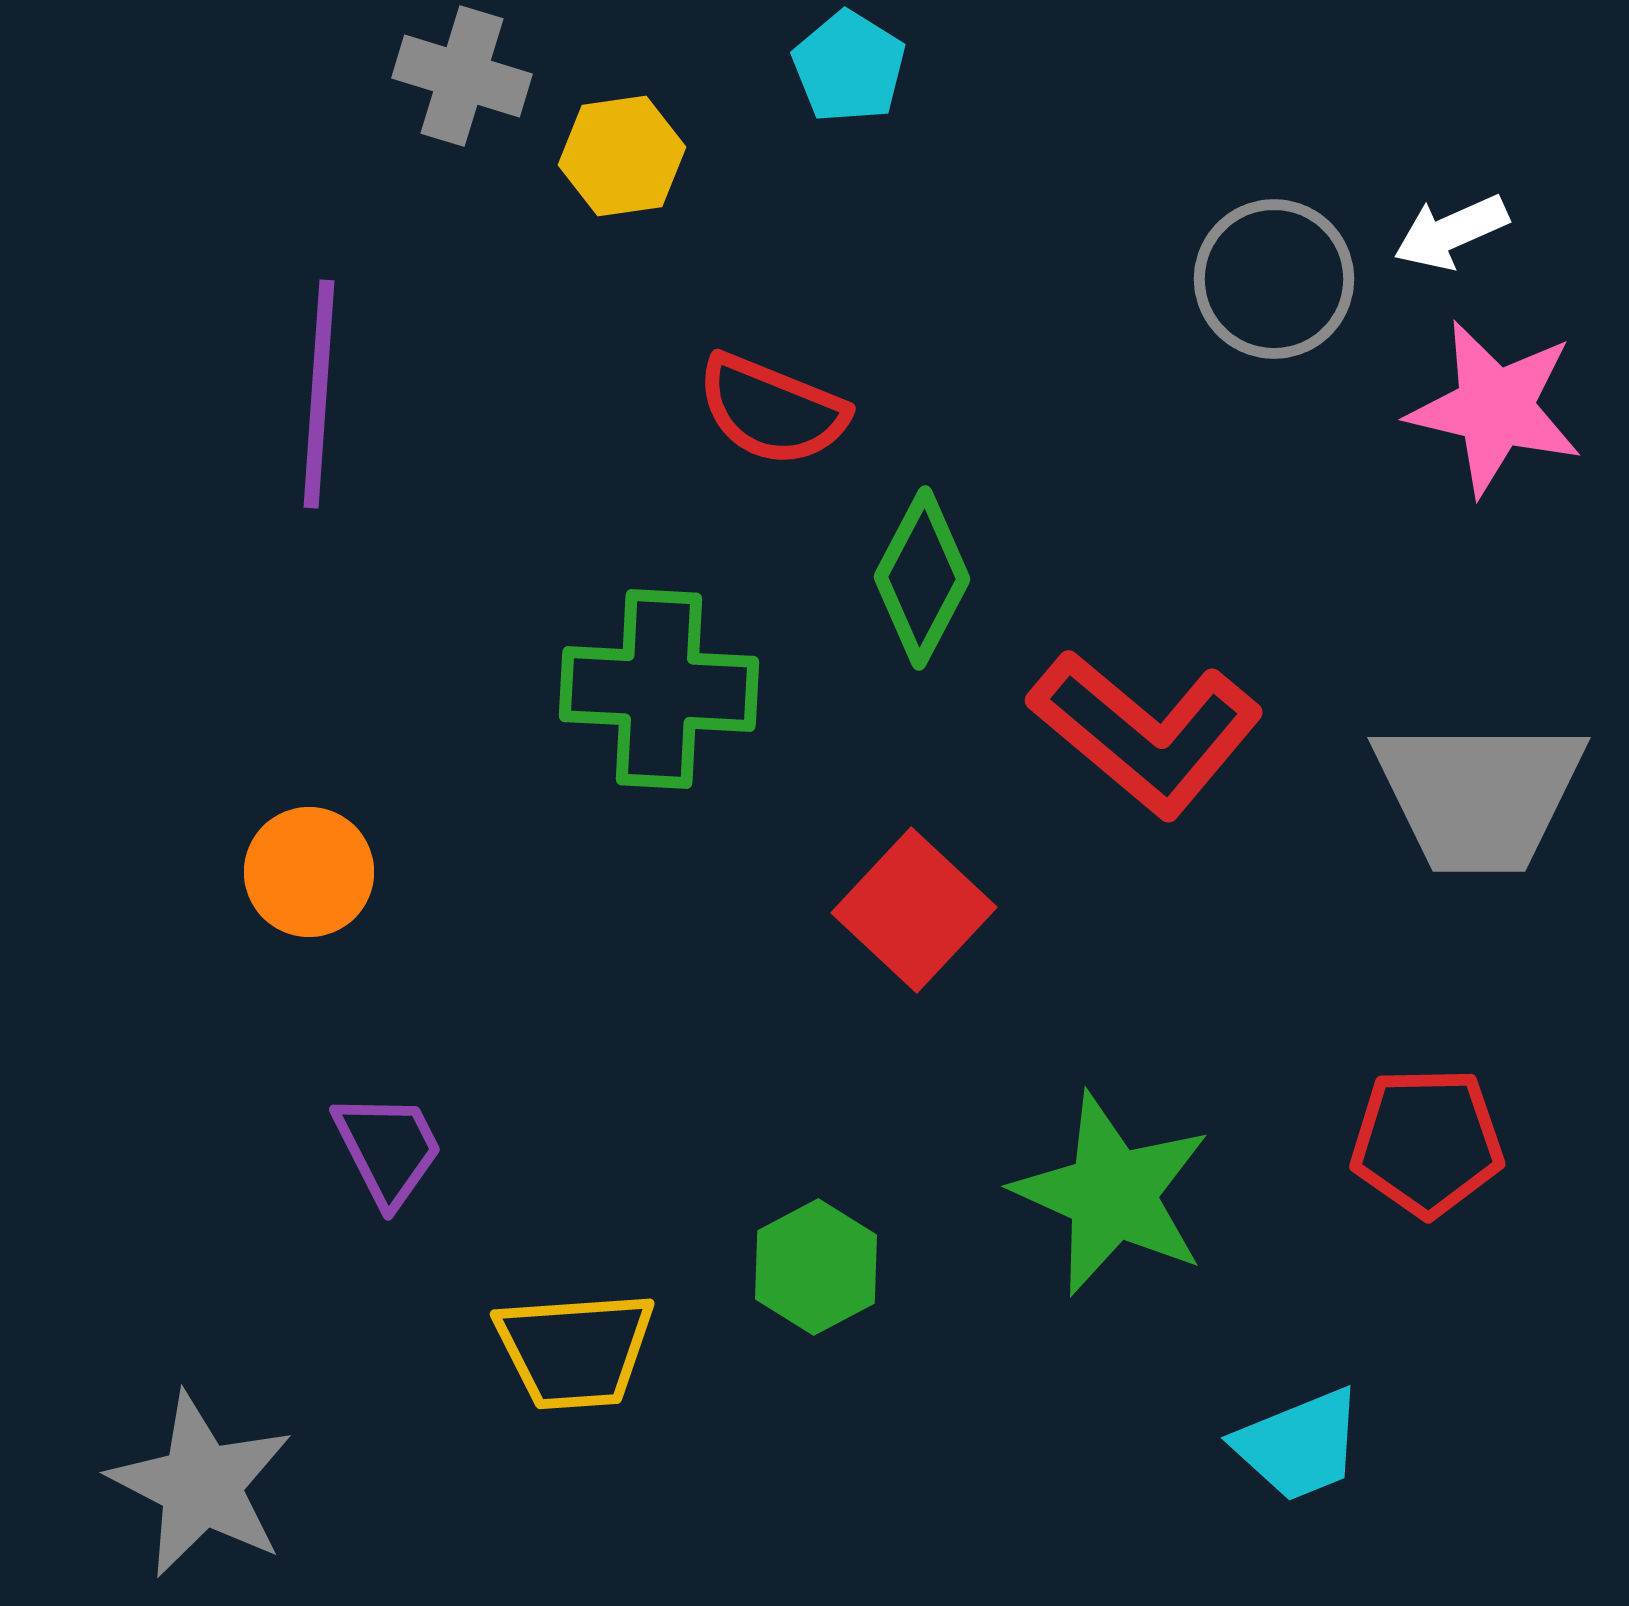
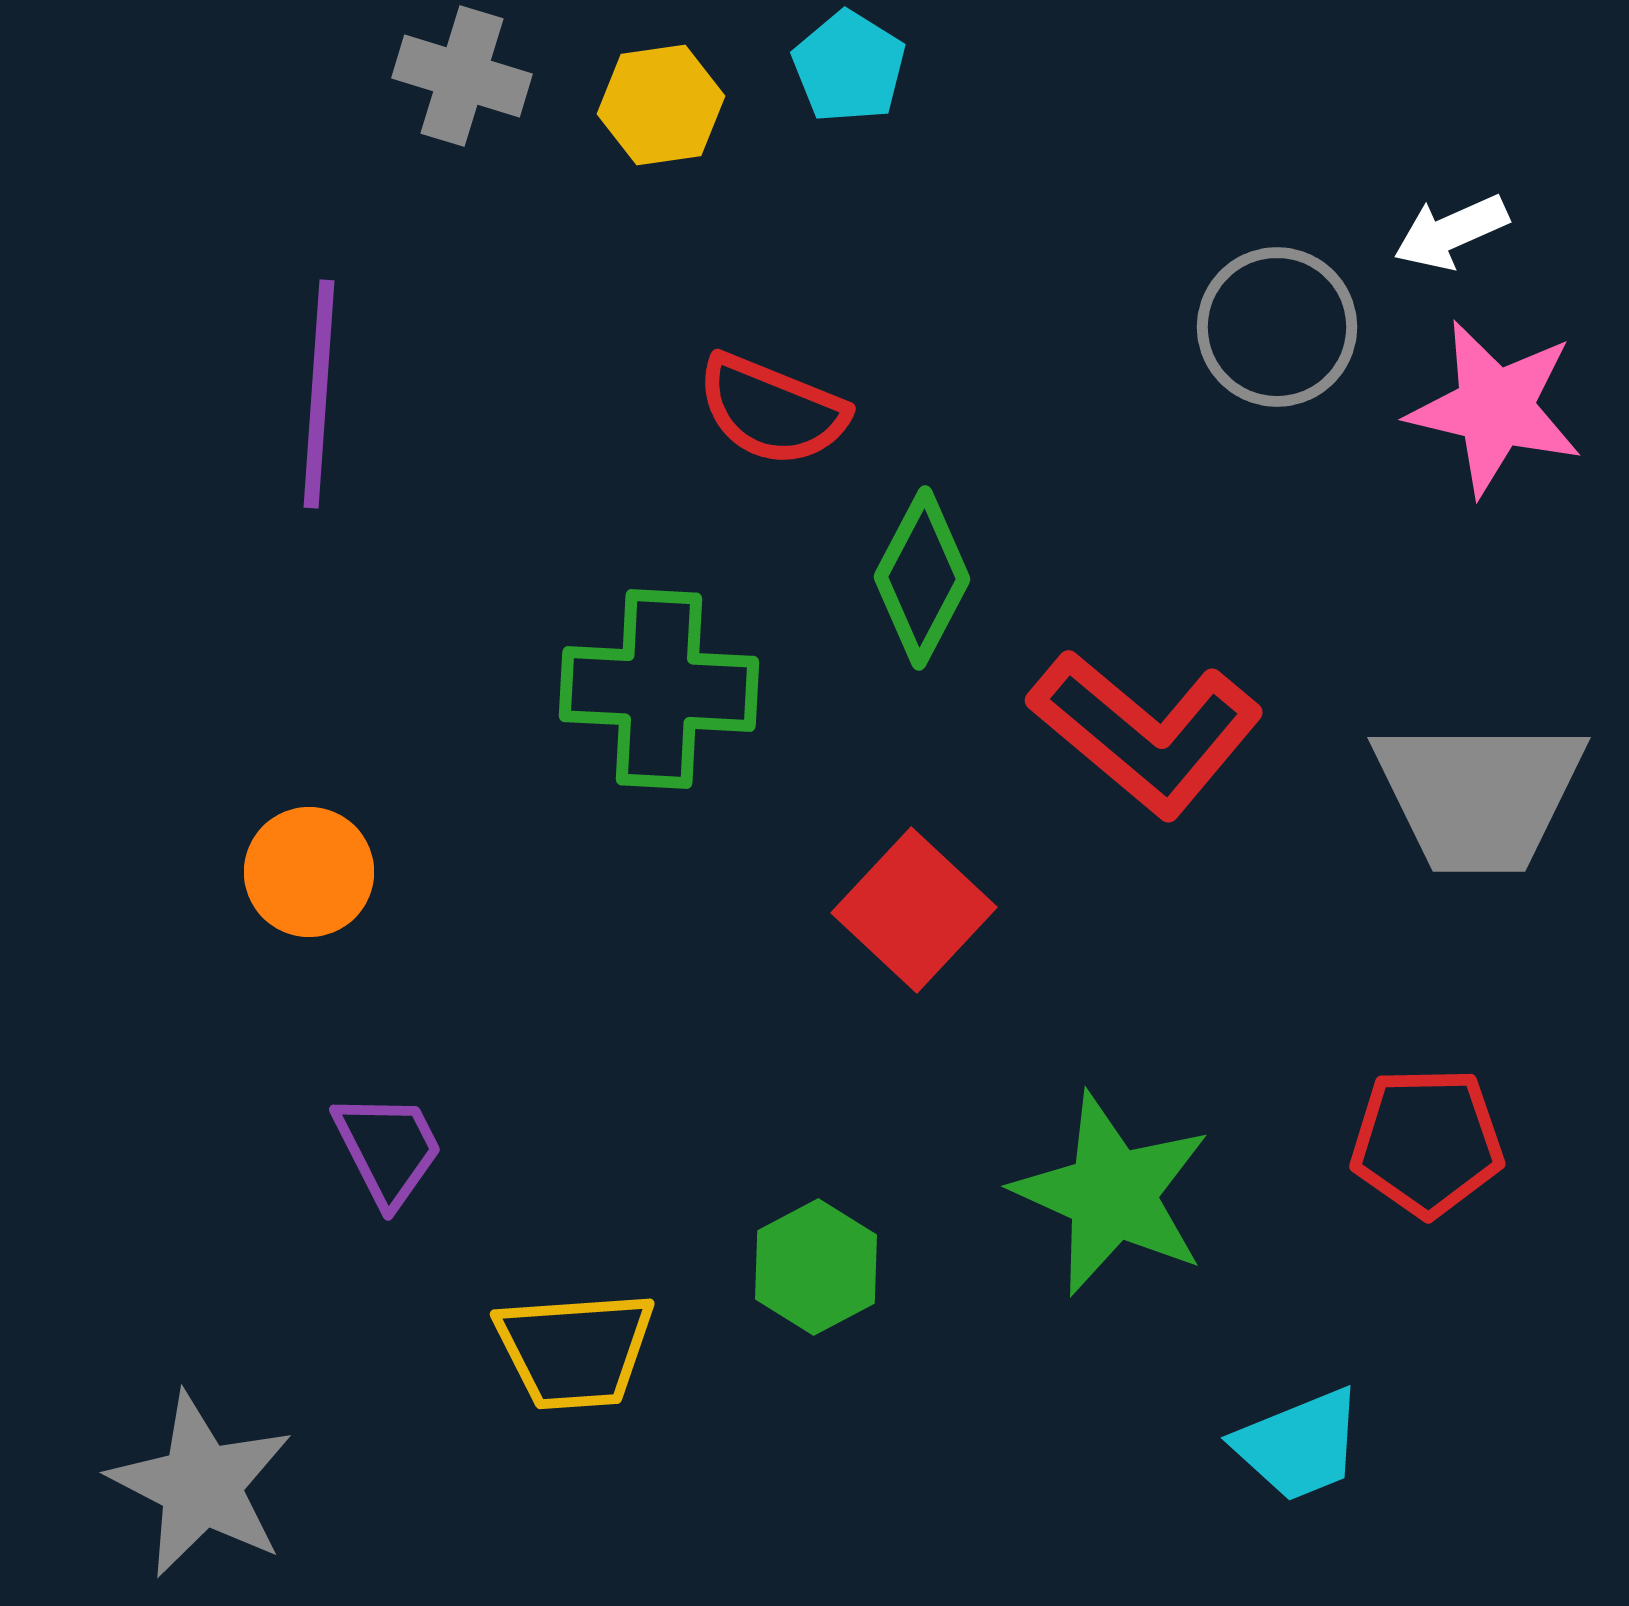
yellow hexagon: moved 39 px right, 51 px up
gray circle: moved 3 px right, 48 px down
